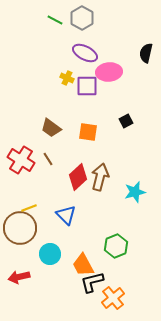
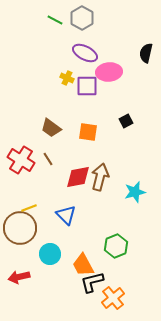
red diamond: rotated 32 degrees clockwise
